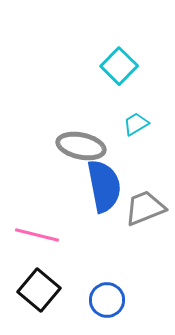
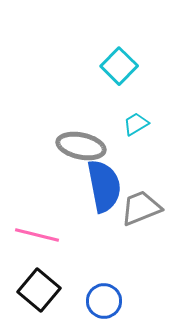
gray trapezoid: moved 4 px left
blue circle: moved 3 px left, 1 px down
